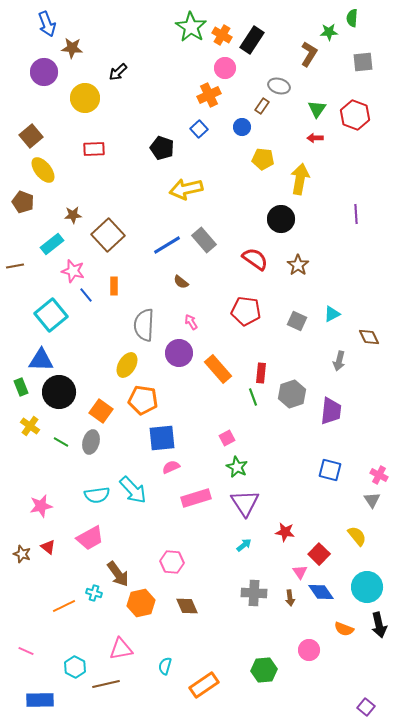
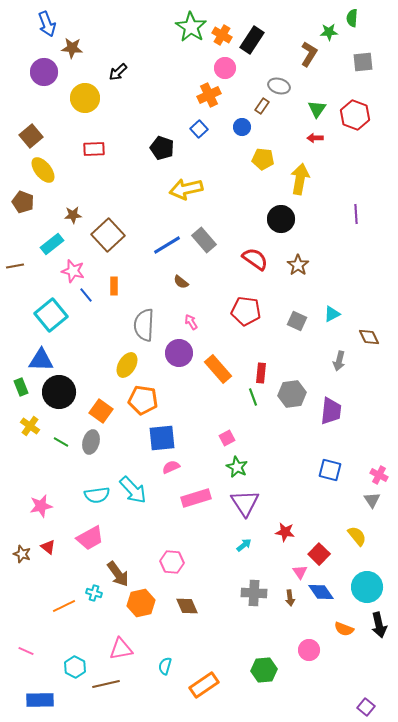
gray hexagon at (292, 394): rotated 12 degrees clockwise
